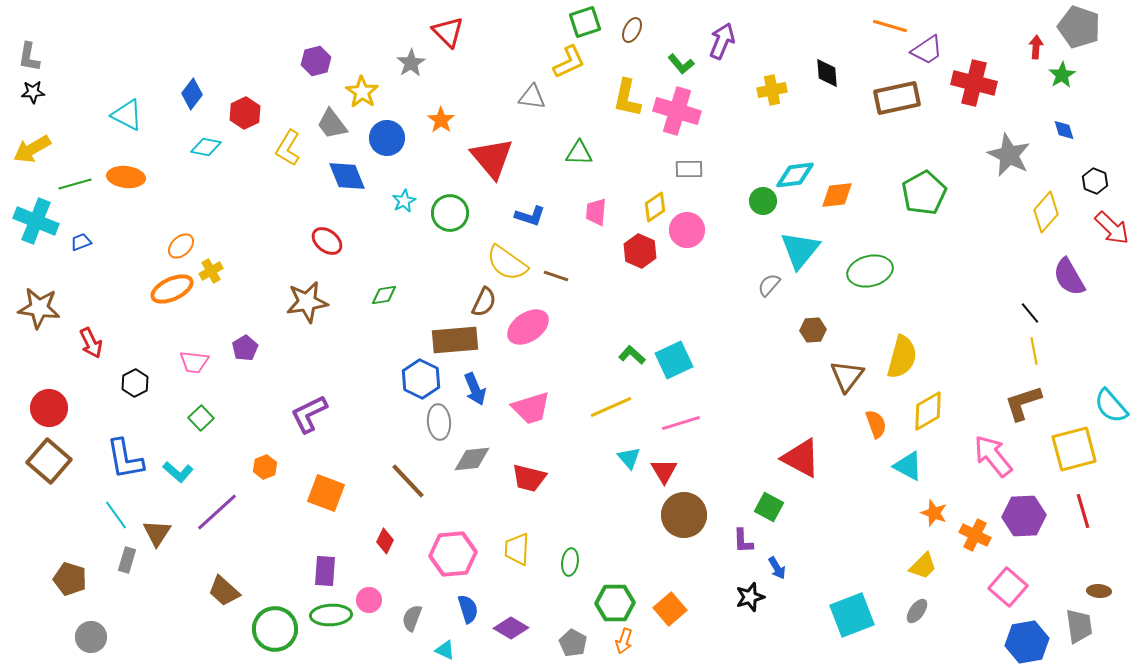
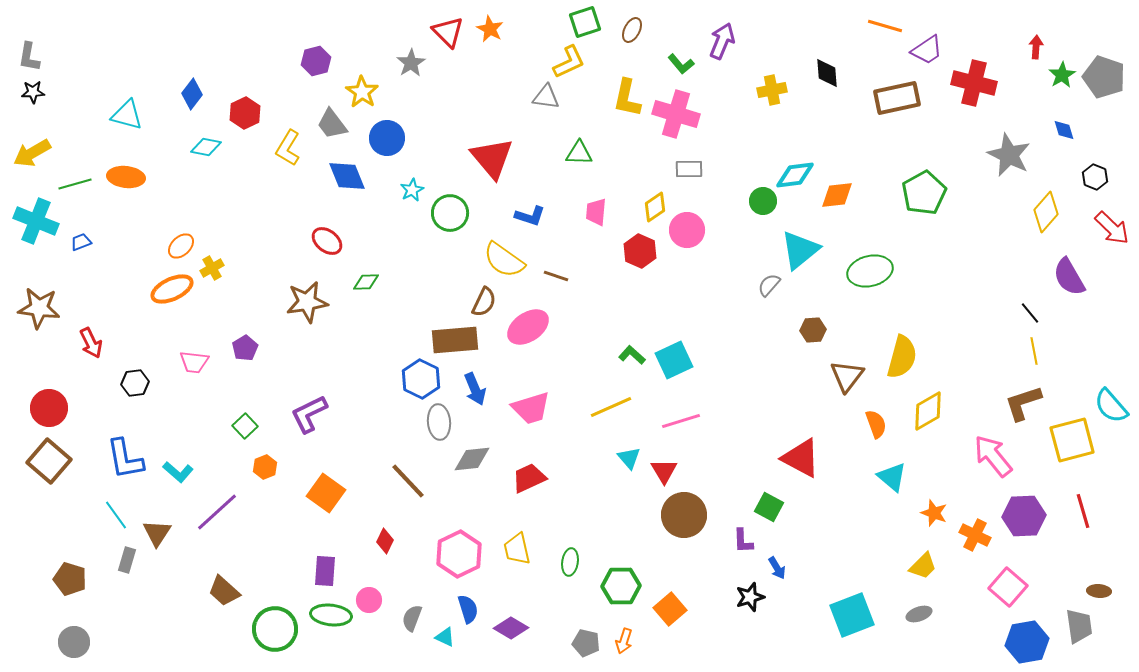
orange line at (890, 26): moved 5 px left
gray pentagon at (1079, 27): moved 25 px right, 50 px down
gray triangle at (532, 97): moved 14 px right
pink cross at (677, 111): moved 1 px left, 3 px down
cyan triangle at (127, 115): rotated 12 degrees counterclockwise
orange star at (441, 120): moved 49 px right, 91 px up; rotated 8 degrees counterclockwise
yellow arrow at (32, 149): moved 4 px down
black hexagon at (1095, 181): moved 4 px up
cyan star at (404, 201): moved 8 px right, 11 px up
cyan triangle at (800, 250): rotated 12 degrees clockwise
yellow semicircle at (507, 263): moved 3 px left, 3 px up
yellow cross at (211, 271): moved 1 px right, 3 px up
green diamond at (384, 295): moved 18 px left, 13 px up; rotated 8 degrees clockwise
black hexagon at (135, 383): rotated 20 degrees clockwise
green square at (201, 418): moved 44 px right, 8 px down
pink line at (681, 423): moved 2 px up
yellow square at (1074, 449): moved 2 px left, 9 px up
cyan triangle at (908, 466): moved 16 px left, 11 px down; rotated 12 degrees clockwise
red trapezoid at (529, 478): rotated 141 degrees clockwise
orange square at (326, 493): rotated 15 degrees clockwise
yellow trapezoid at (517, 549): rotated 16 degrees counterclockwise
pink hexagon at (453, 554): moved 6 px right; rotated 21 degrees counterclockwise
green hexagon at (615, 603): moved 6 px right, 17 px up
gray ellipse at (917, 611): moved 2 px right, 3 px down; rotated 35 degrees clockwise
green ellipse at (331, 615): rotated 9 degrees clockwise
gray circle at (91, 637): moved 17 px left, 5 px down
gray pentagon at (573, 643): moved 13 px right; rotated 16 degrees counterclockwise
cyan triangle at (445, 650): moved 13 px up
